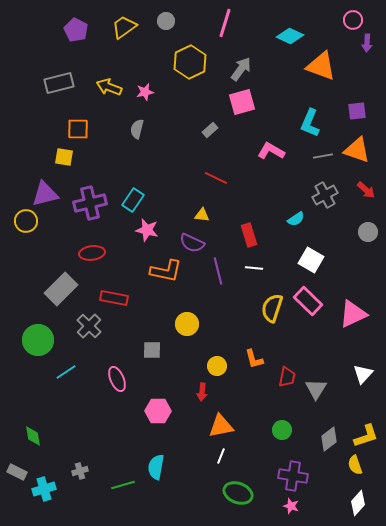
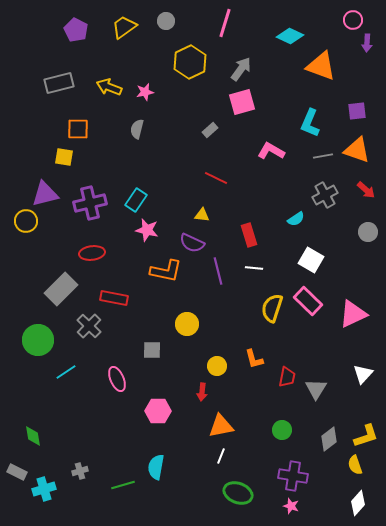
cyan rectangle at (133, 200): moved 3 px right
